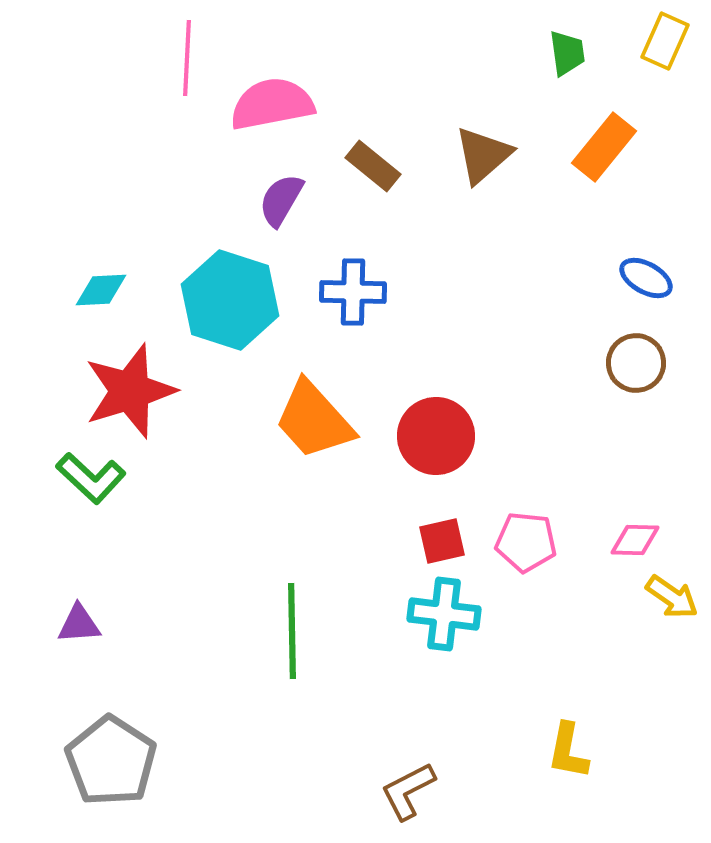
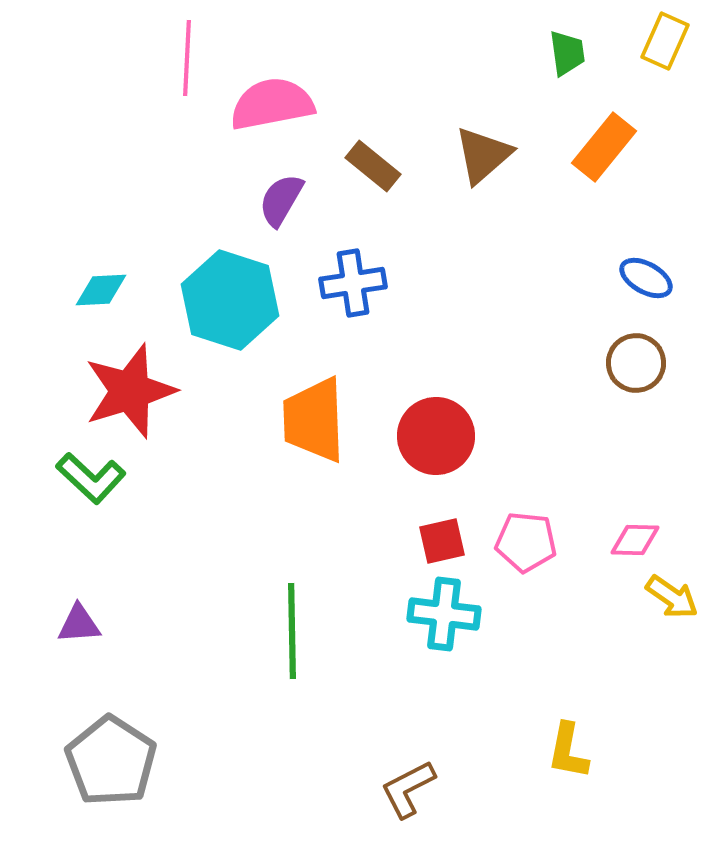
blue cross: moved 9 px up; rotated 10 degrees counterclockwise
orange trapezoid: rotated 40 degrees clockwise
brown L-shape: moved 2 px up
